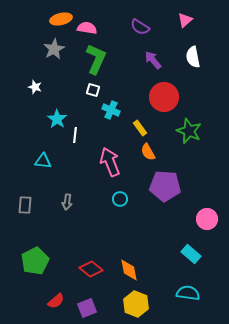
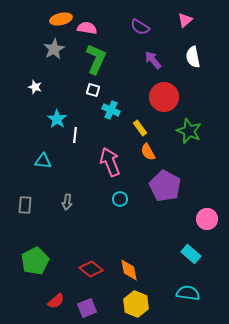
purple pentagon: rotated 24 degrees clockwise
